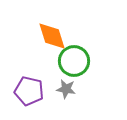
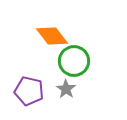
orange diamond: rotated 20 degrees counterclockwise
gray star: rotated 24 degrees clockwise
